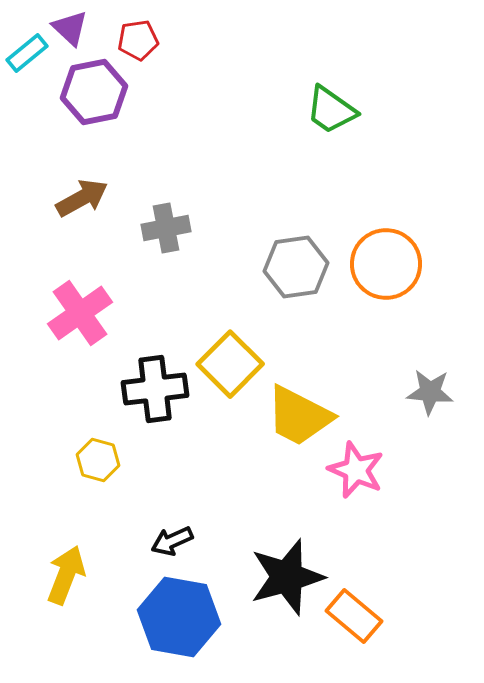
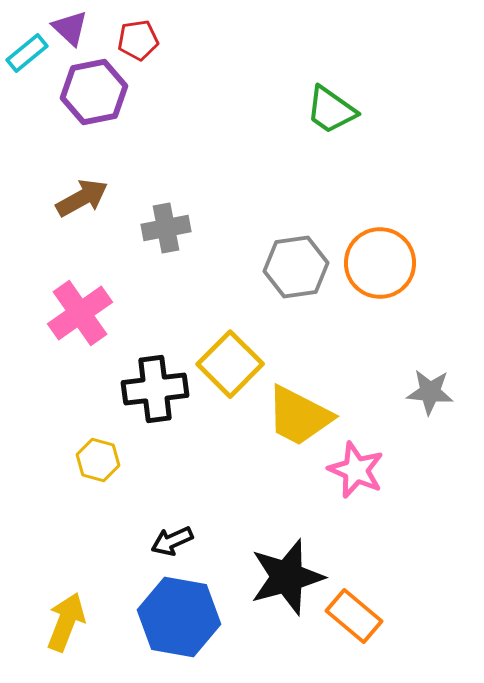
orange circle: moved 6 px left, 1 px up
yellow arrow: moved 47 px down
